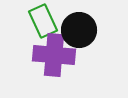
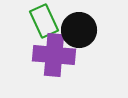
green rectangle: moved 1 px right
